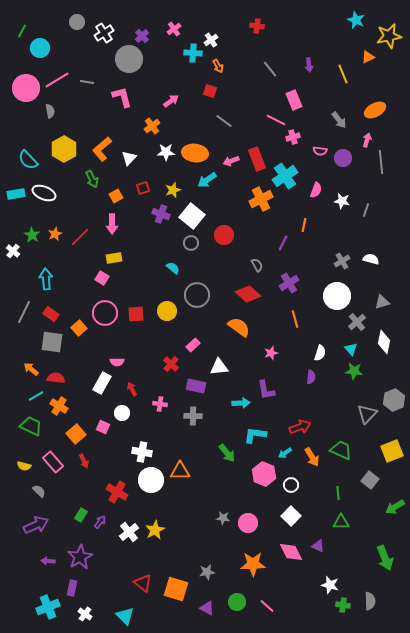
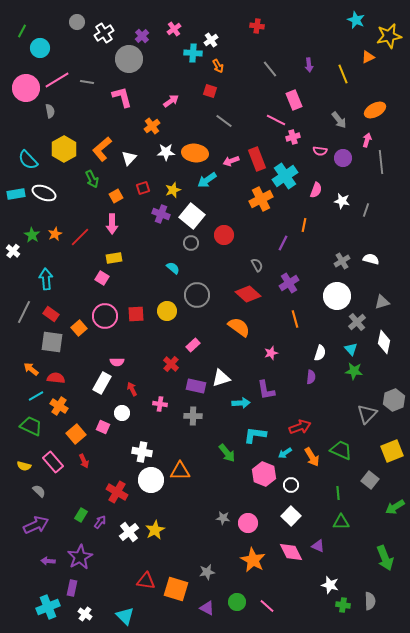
pink circle at (105, 313): moved 3 px down
white triangle at (219, 367): moved 2 px right, 11 px down; rotated 12 degrees counterclockwise
orange star at (253, 564): moved 4 px up; rotated 30 degrees clockwise
red triangle at (143, 583): moved 3 px right, 2 px up; rotated 30 degrees counterclockwise
